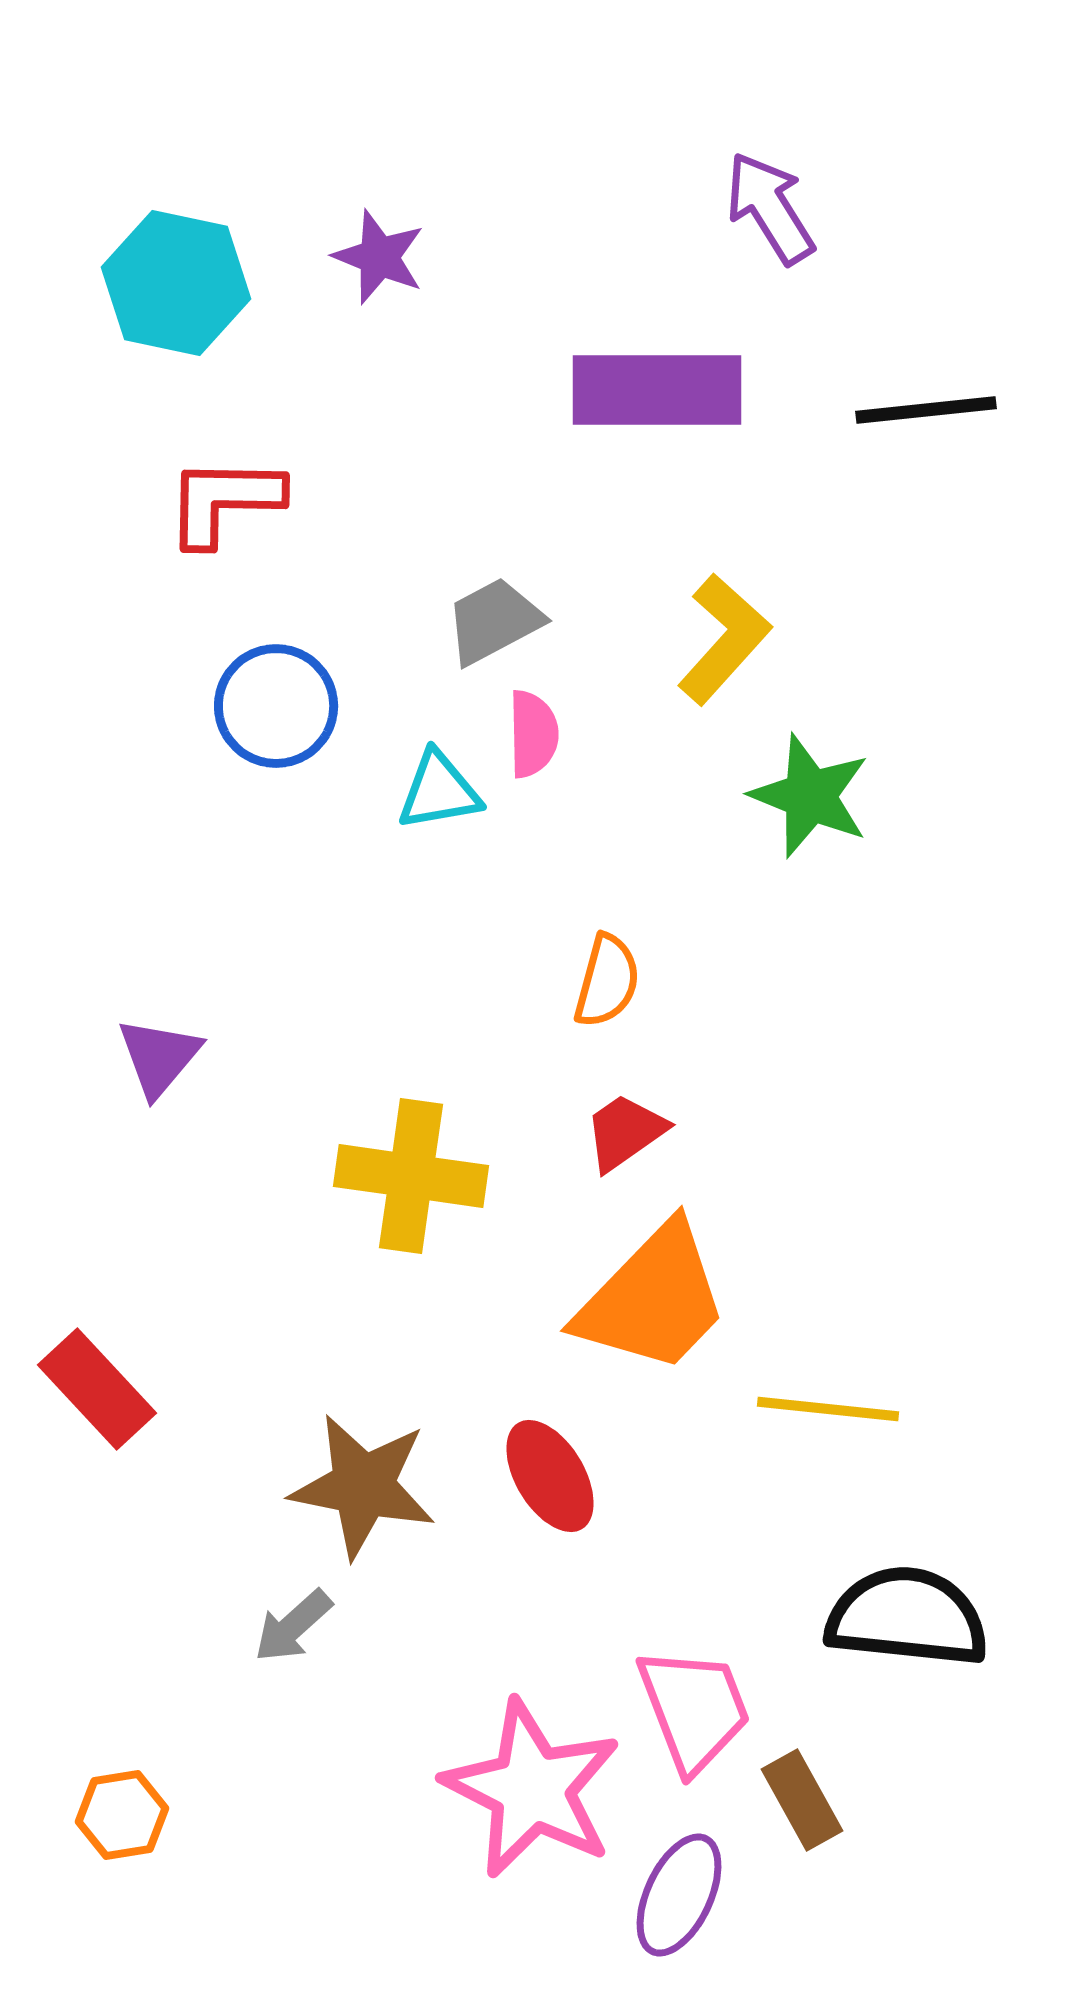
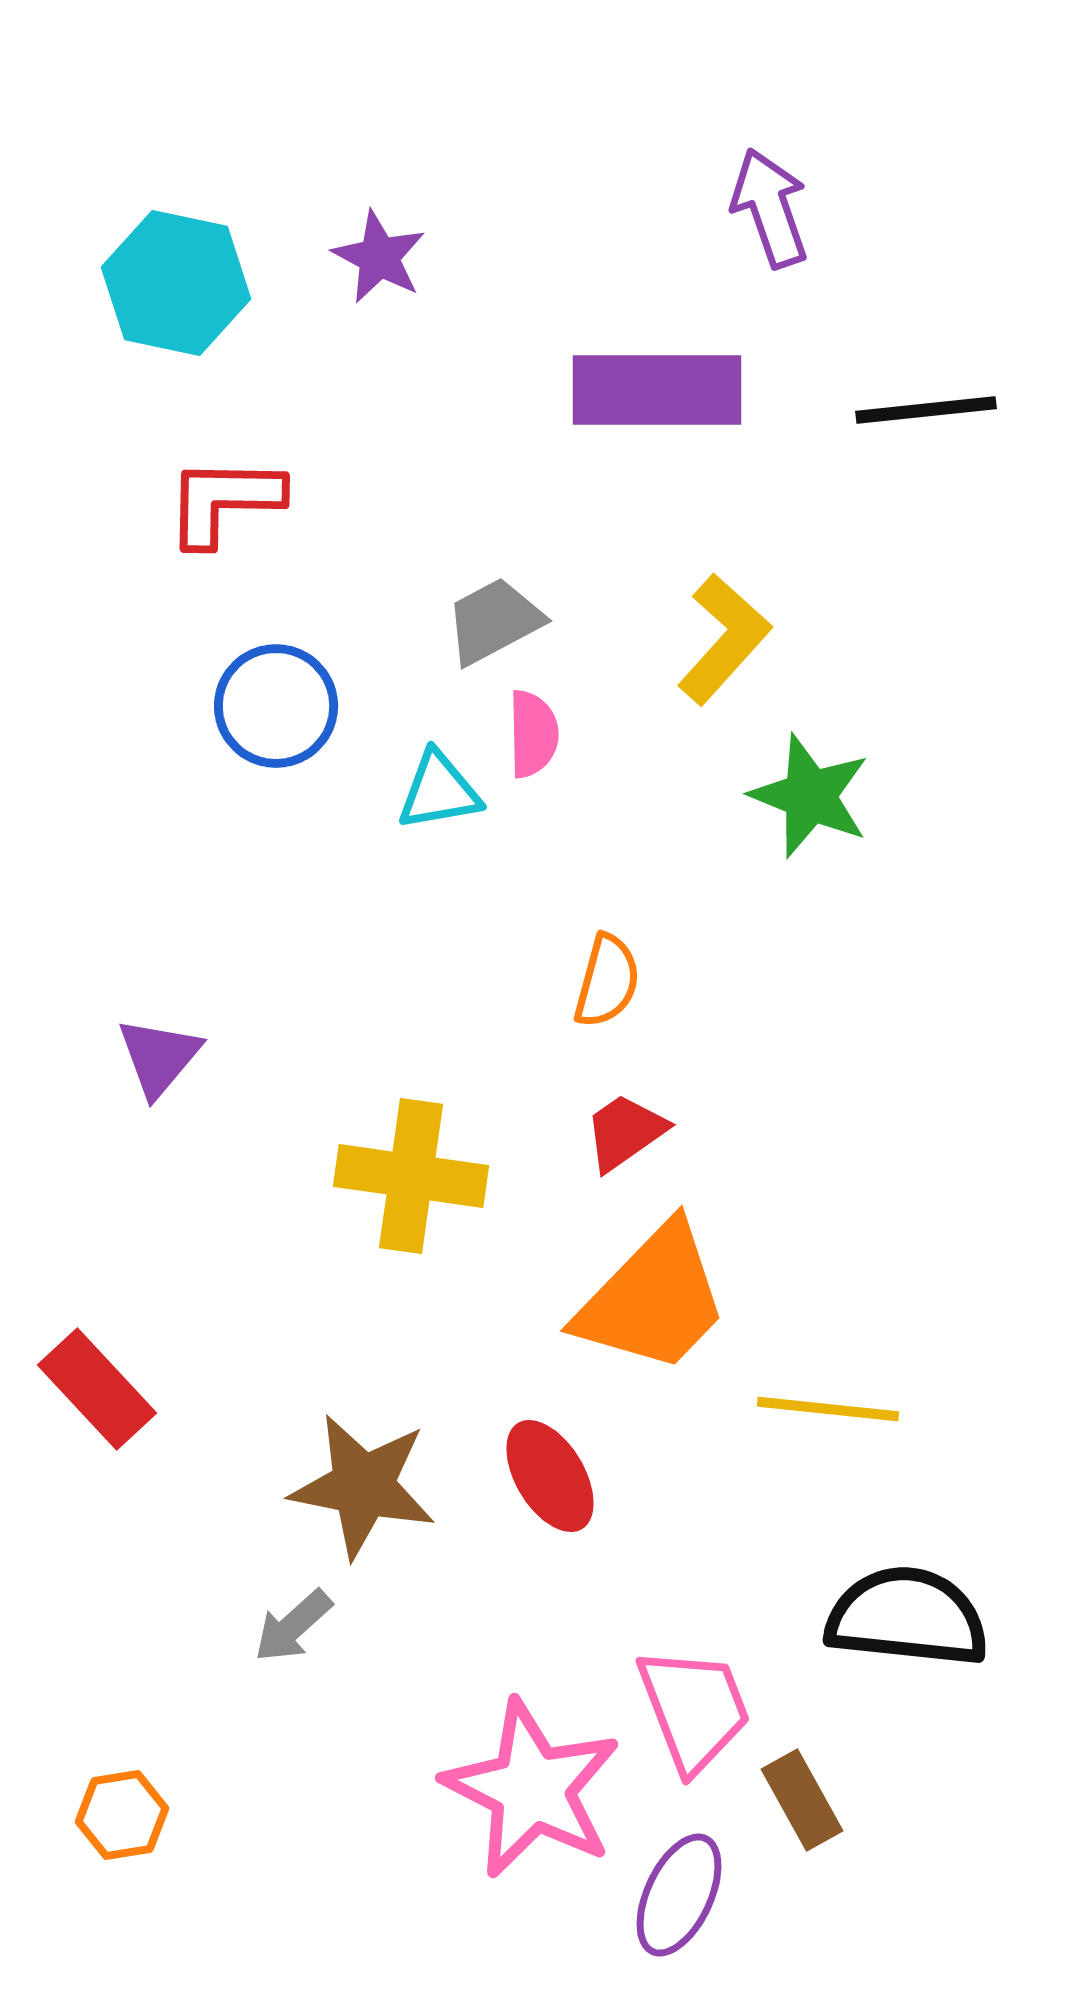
purple arrow: rotated 13 degrees clockwise
purple star: rotated 6 degrees clockwise
